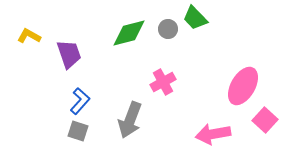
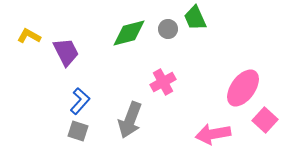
green trapezoid: rotated 20 degrees clockwise
purple trapezoid: moved 3 px left, 2 px up; rotated 8 degrees counterclockwise
pink ellipse: moved 2 px down; rotated 6 degrees clockwise
